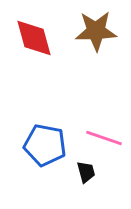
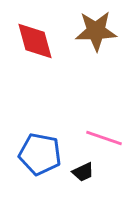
red diamond: moved 1 px right, 3 px down
blue pentagon: moved 5 px left, 9 px down
black trapezoid: moved 3 px left; rotated 80 degrees clockwise
